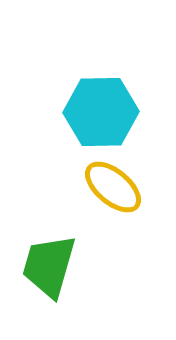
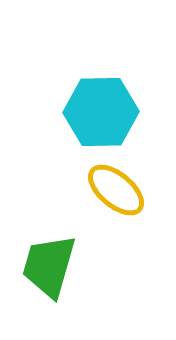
yellow ellipse: moved 3 px right, 3 px down
